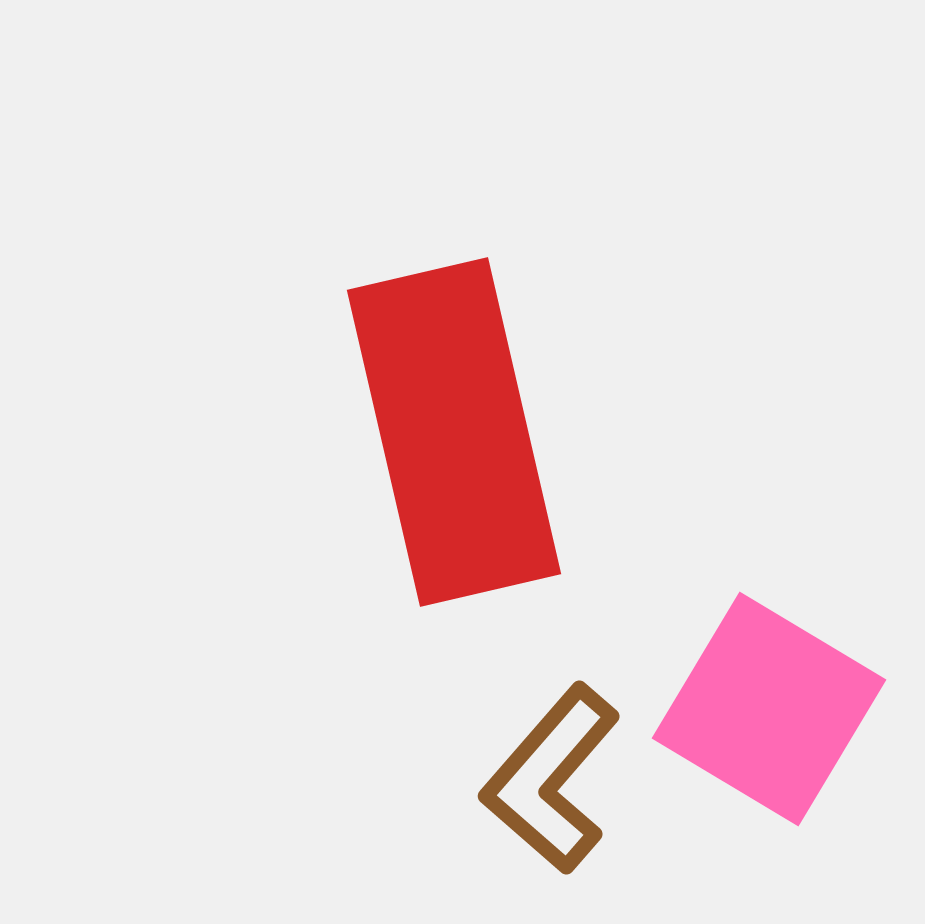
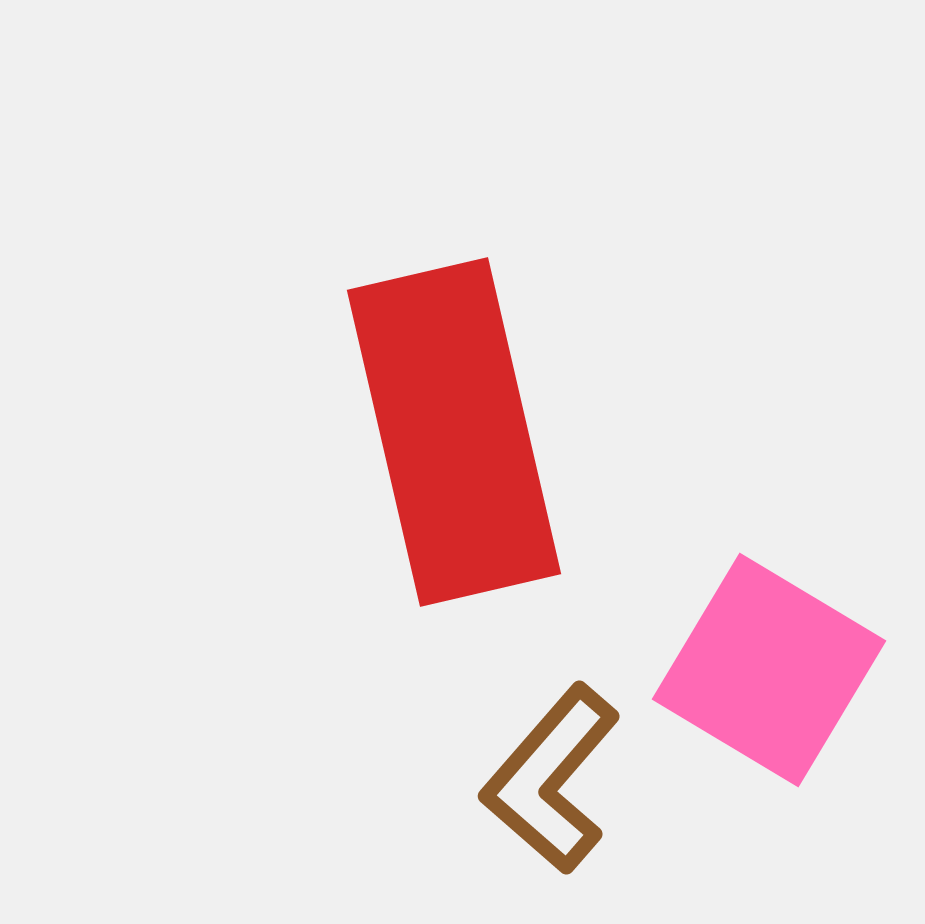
pink square: moved 39 px up
